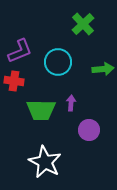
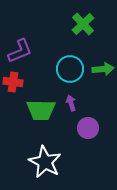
cyan circle: moved 12 px right, 7 px down
red cross: moved 1 px left, 1 px down
purple arrow: rotated 21 degrees counterclockwise
purple circle: moved 1 px left, 2 px up
